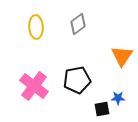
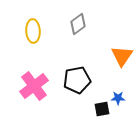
yellow ellipse: moved 3 px left, 4 px down
pink cross: rotated 16 degrees clockwise
